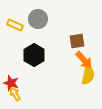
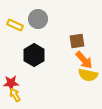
yellow semicircle: rotated 90 degrees clockwise
red star: rotated 21 degrees counterclockwise
yellow arrow: moved 1 px down
